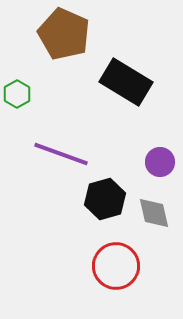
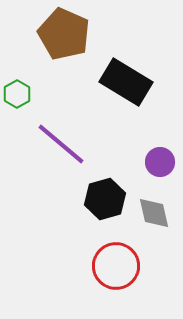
purple line: moved 10 px up; rotated 20 degrees clockwise
